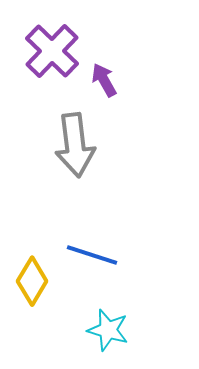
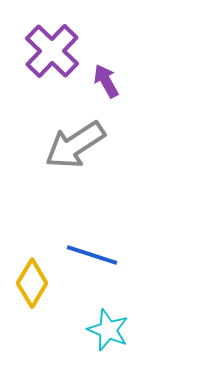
purple arrow: moved 2 px right, 1 px down
gray arrow: rotated 64 degrees clockwise
yellow diamond: moved 2 px down
cyan star: rotated 6 degrees clockwise
